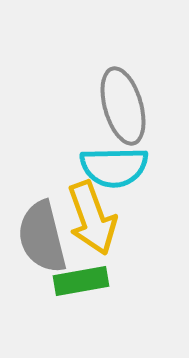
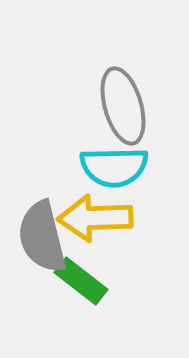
yellow arrow: moved 3 px right; rotated 108 degrees clockwise
green rectangle: rotated 48 degrees clockwise
